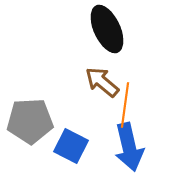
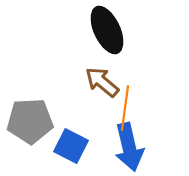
black ellipse: moved 1 px down
orange line: moved 3 px down
